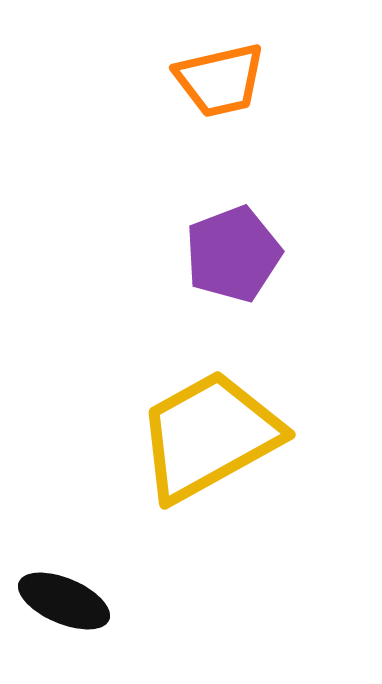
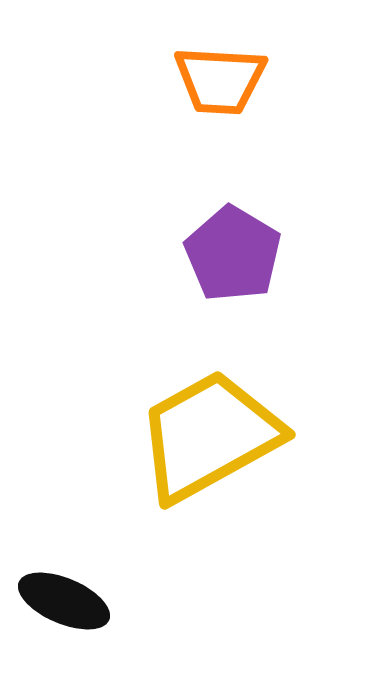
orange trapezoid: rotated 16 degrees clockwise
purple pentagon: rotated 20 degrees counterclockwise
